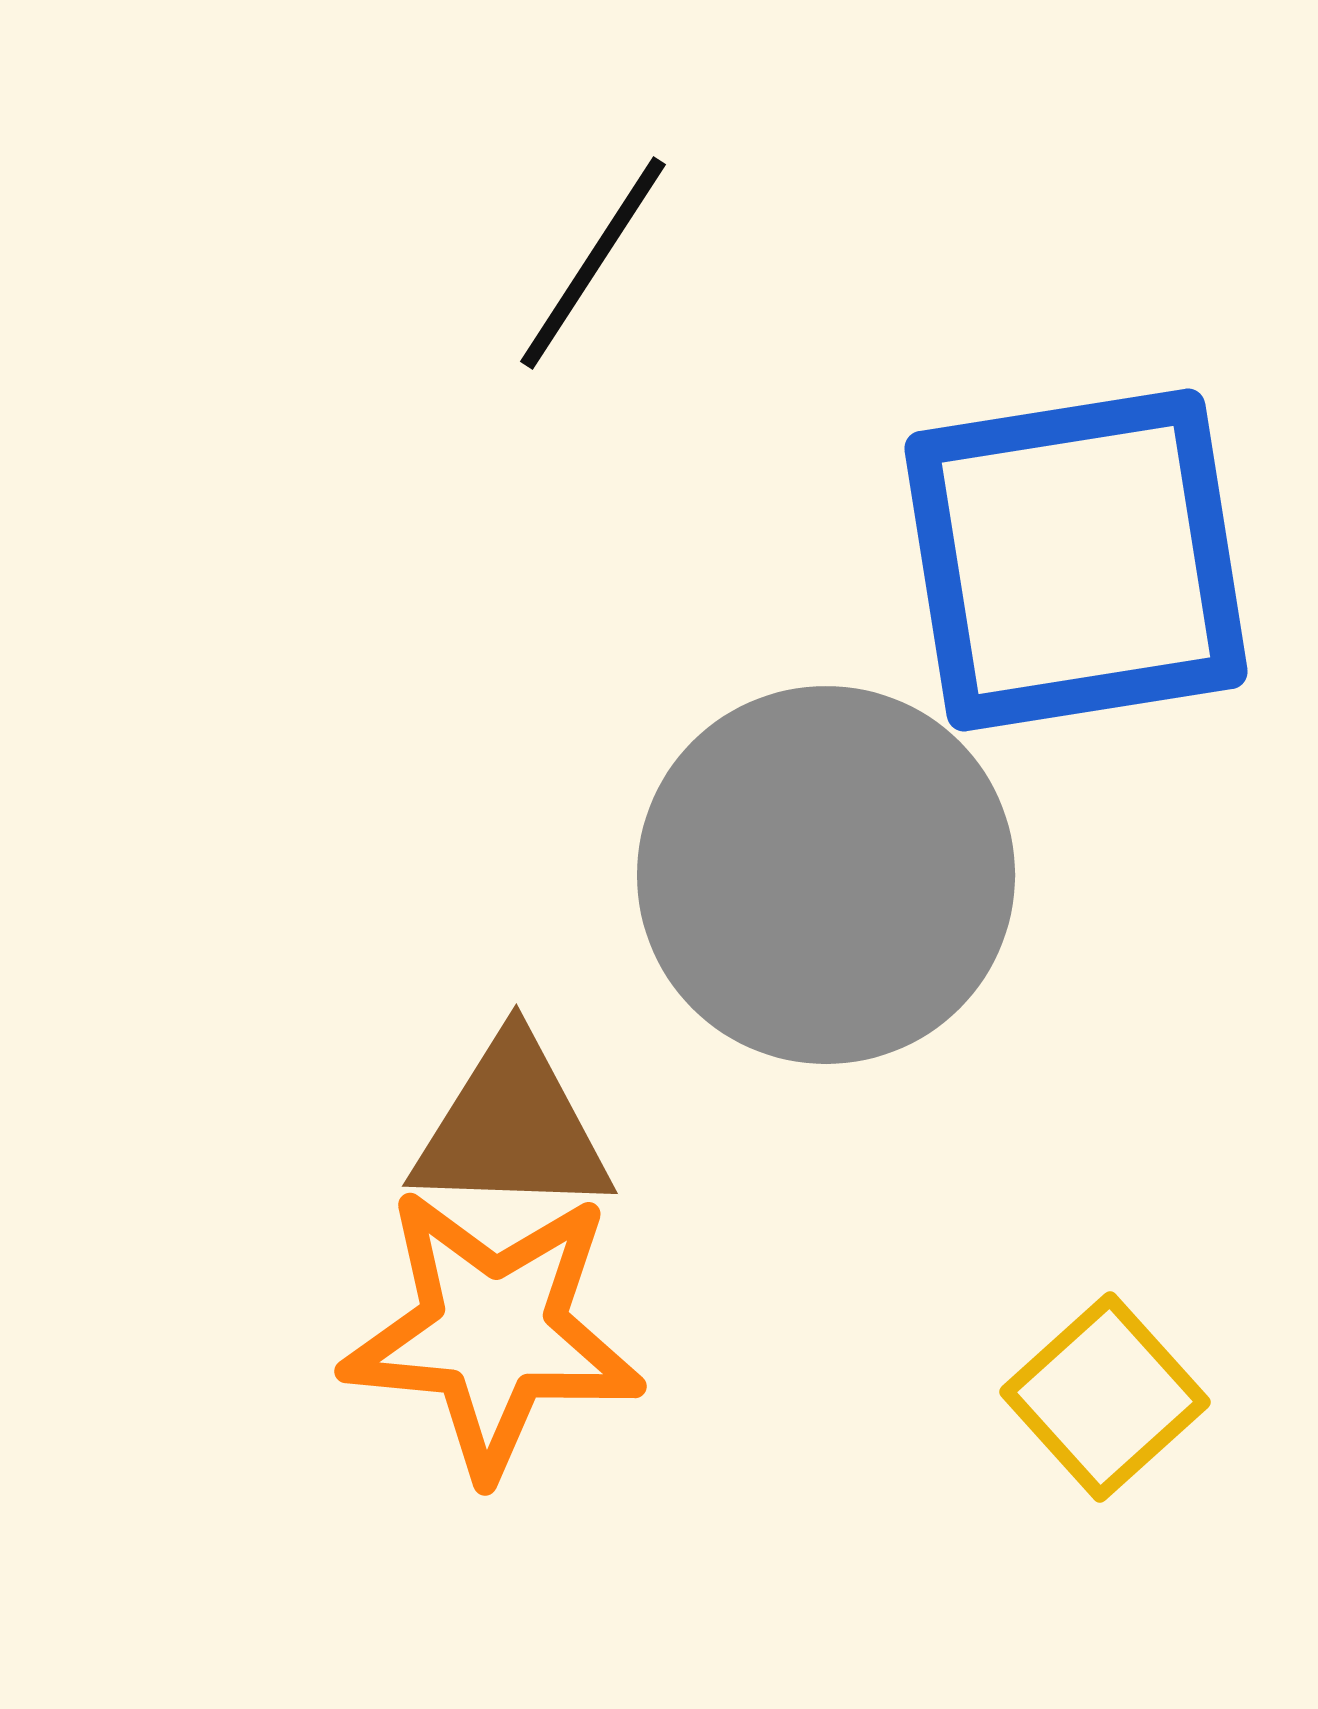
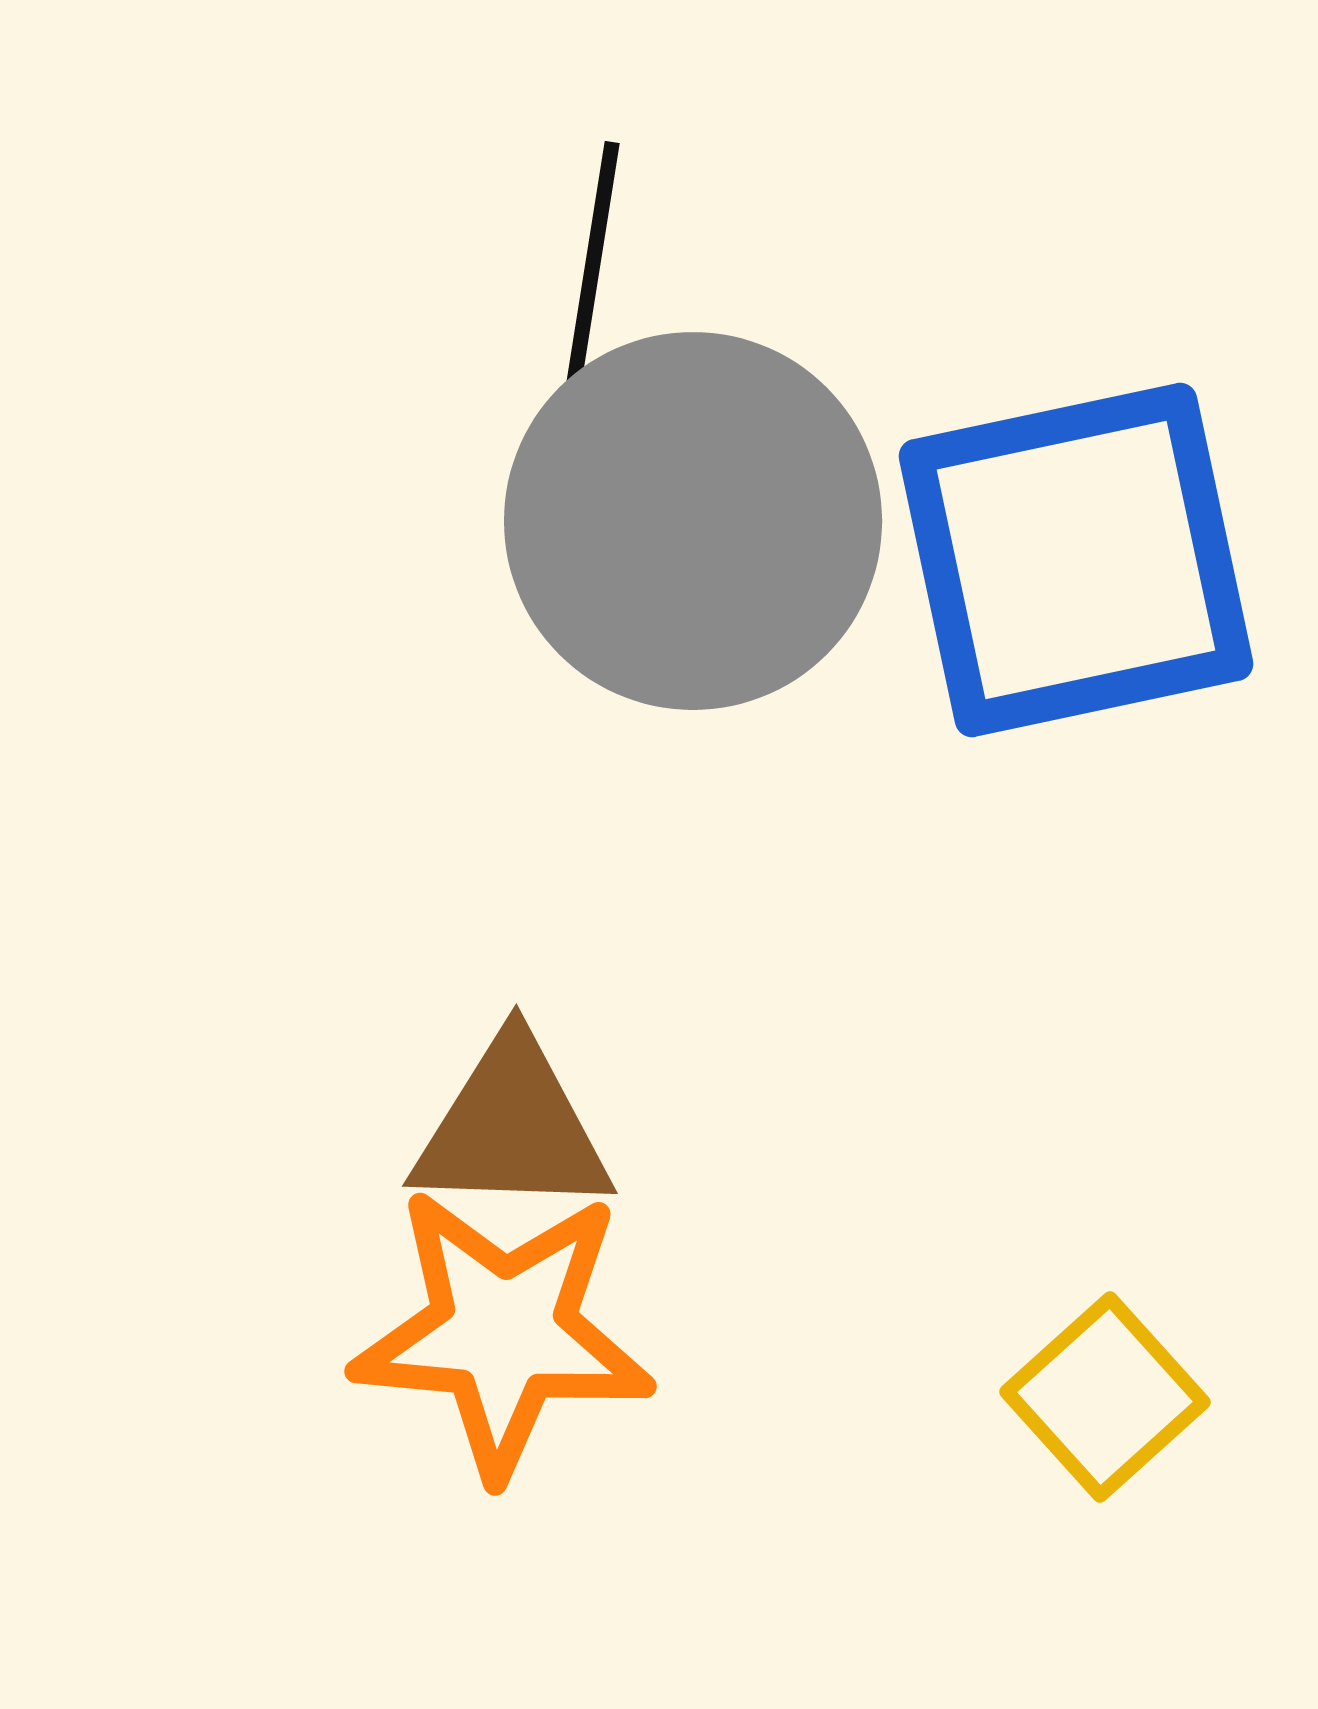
black line: rotated 24 degrees counterclockwise
blue square: rotated 3 degrees counterclockwise
gray circle: moved 133 px left, 354 px up
orange star: moved 10 px right
